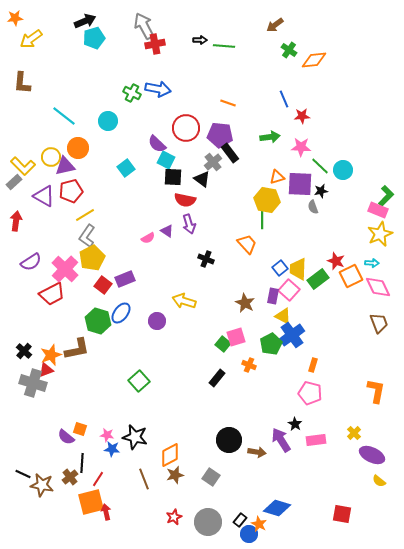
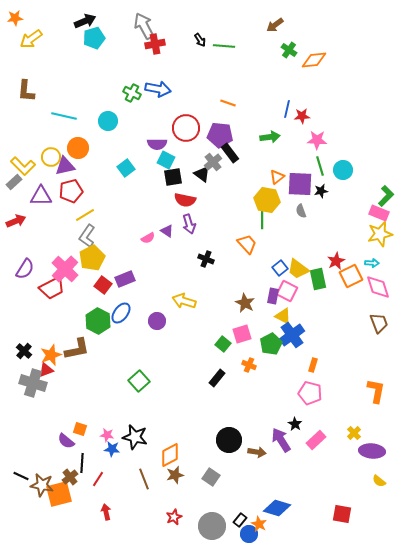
black arrow at (200, 40): rotated 56 degrees clockwise
brown L-shape at (22, 83): moved 4 px right, 8 px down
blue line at (284, 99): moved 3 px right, 10 px down; rotated 36 degrees clockwise
cyan line at (64, 116): rotated 25 degrees counterclockwise
purple semicircle at (157, 144): rotated 42 degrees counterclockwise
pink star at (301, 147): moved 16 px right, 7 px up
green line at (320, 166): rotated 30 degrees clockwise
black square at (173, 177): rotated 12 degrees counterclockwise
orange triangle at (277, 177): rotated 21 degrees counterclockwise
black triangle at (202, 179): moved 5 px up
purple triangle at (44, 196): moved 3 px left; rotated 30 degrees counterclockwise
gray semicircle at (313, 207): moved 12 px left, 4 px down
pink rectangle at (378, 210): moved 1 px right, 3 px down
red arrow at (16, 221): rotated 60 degrees clockwise
yellow star at (380, 234): rotated 10 degrees clockwise
red star at (336, 261): rotated 24 degrees clockwise
purple semicircle at (31, 262): moved 6 px left, 7 px down; rotated 25 degrees counterclockwise
yellow trapezoid at (298, 269): rotated 55 degrees counterclockwise
green rectangle at (318, 279): rotated 65 degrees counterclockwise
pink diamond at (378, 287): rotated 8 degrees clockwise
pink square at (289, 290): moved 2 px left, 1 px down; rotated 15 degrees counterclockwise
red trapezoid at (52, 294): moved 6 px up
green hexagon at (98, 321): rotated 10 degrees clockwise
pink square at (236, 337): moved 6 px right, 3 px up
purple semicircle at (66, 437): moved 4 px down
pink rectangle at (316, 440): rotated 36 degrees counterclockwise
purple ellipse at (372, 455): moved 4 px up; rotated 20 degrees counterclockwise
black line at (23, 474): moved 2 px left, 2 px down
orange square at (91, 502): moved 32 px left, 8 px up
gray circle at (208, 522): moved 4 px right, 4 px down
